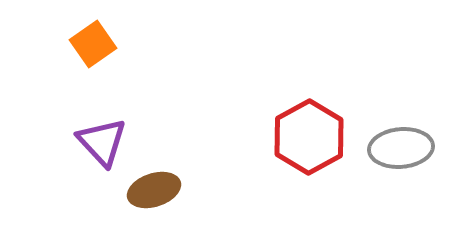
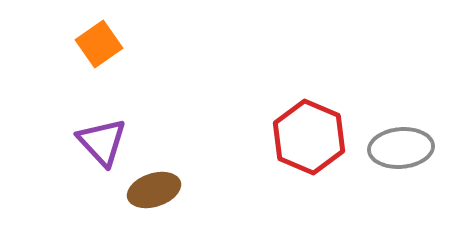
orange square: moved 6 px right
red hexagon: rotated 8 degrees counterclockwise
